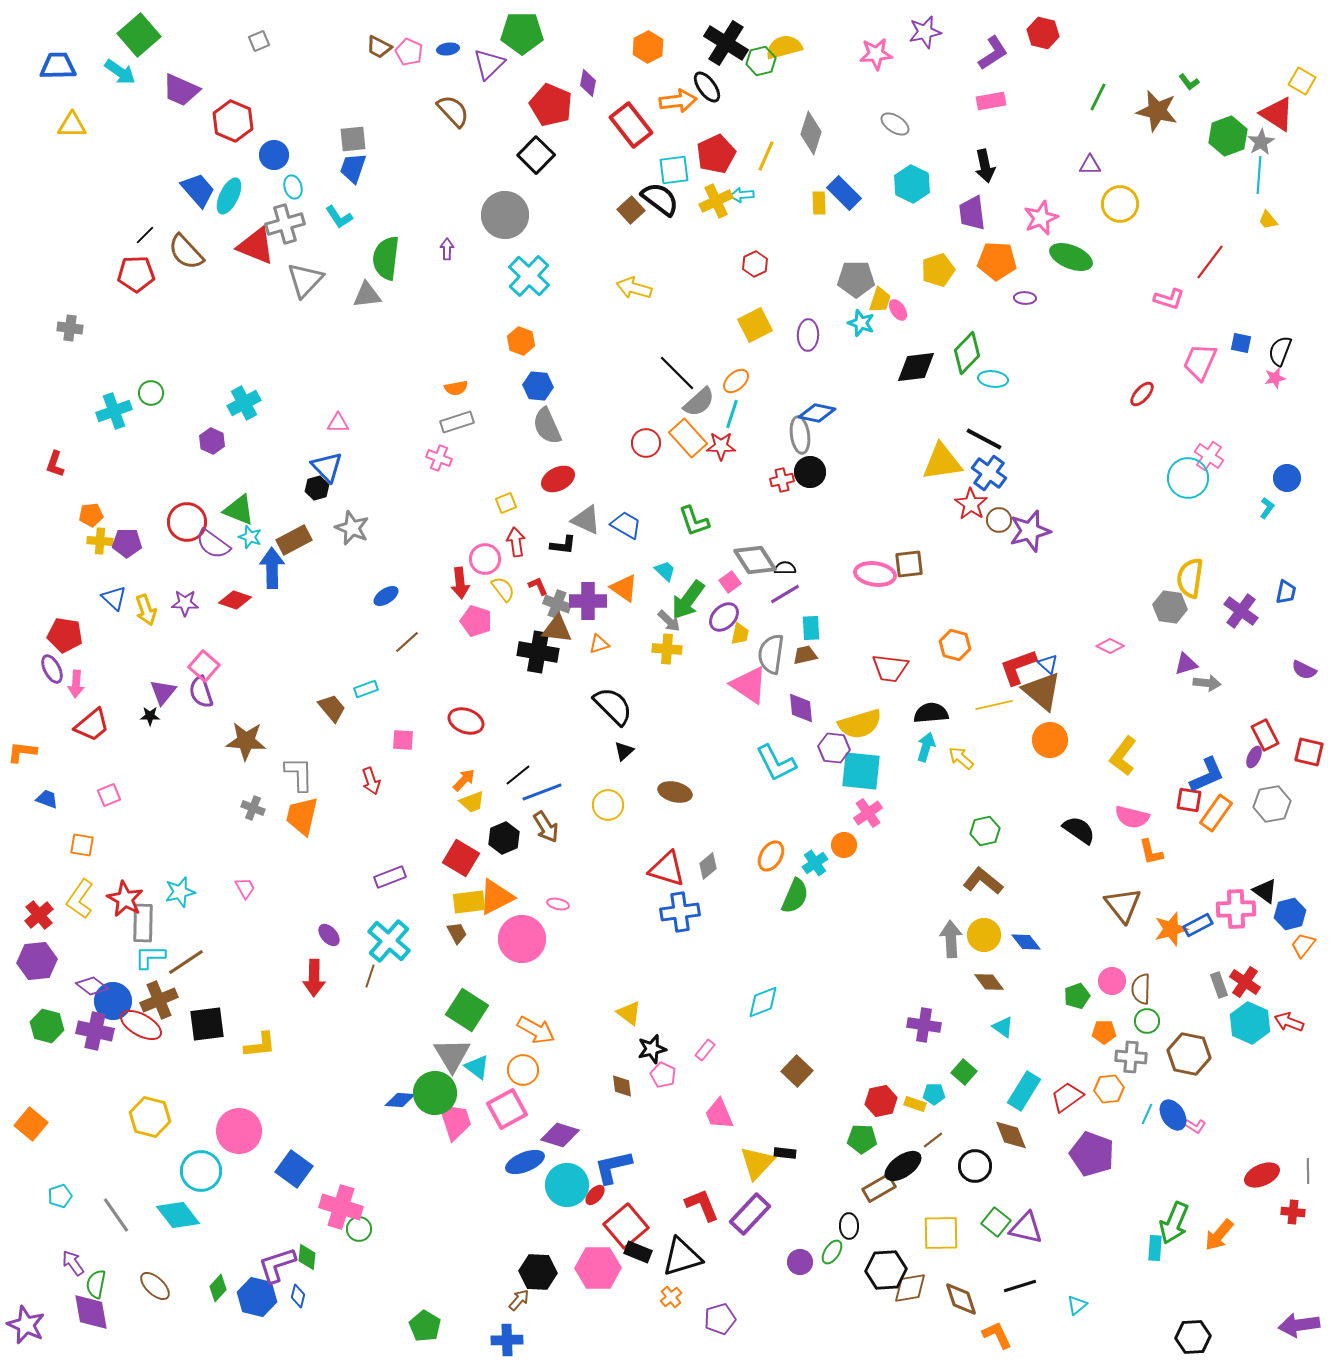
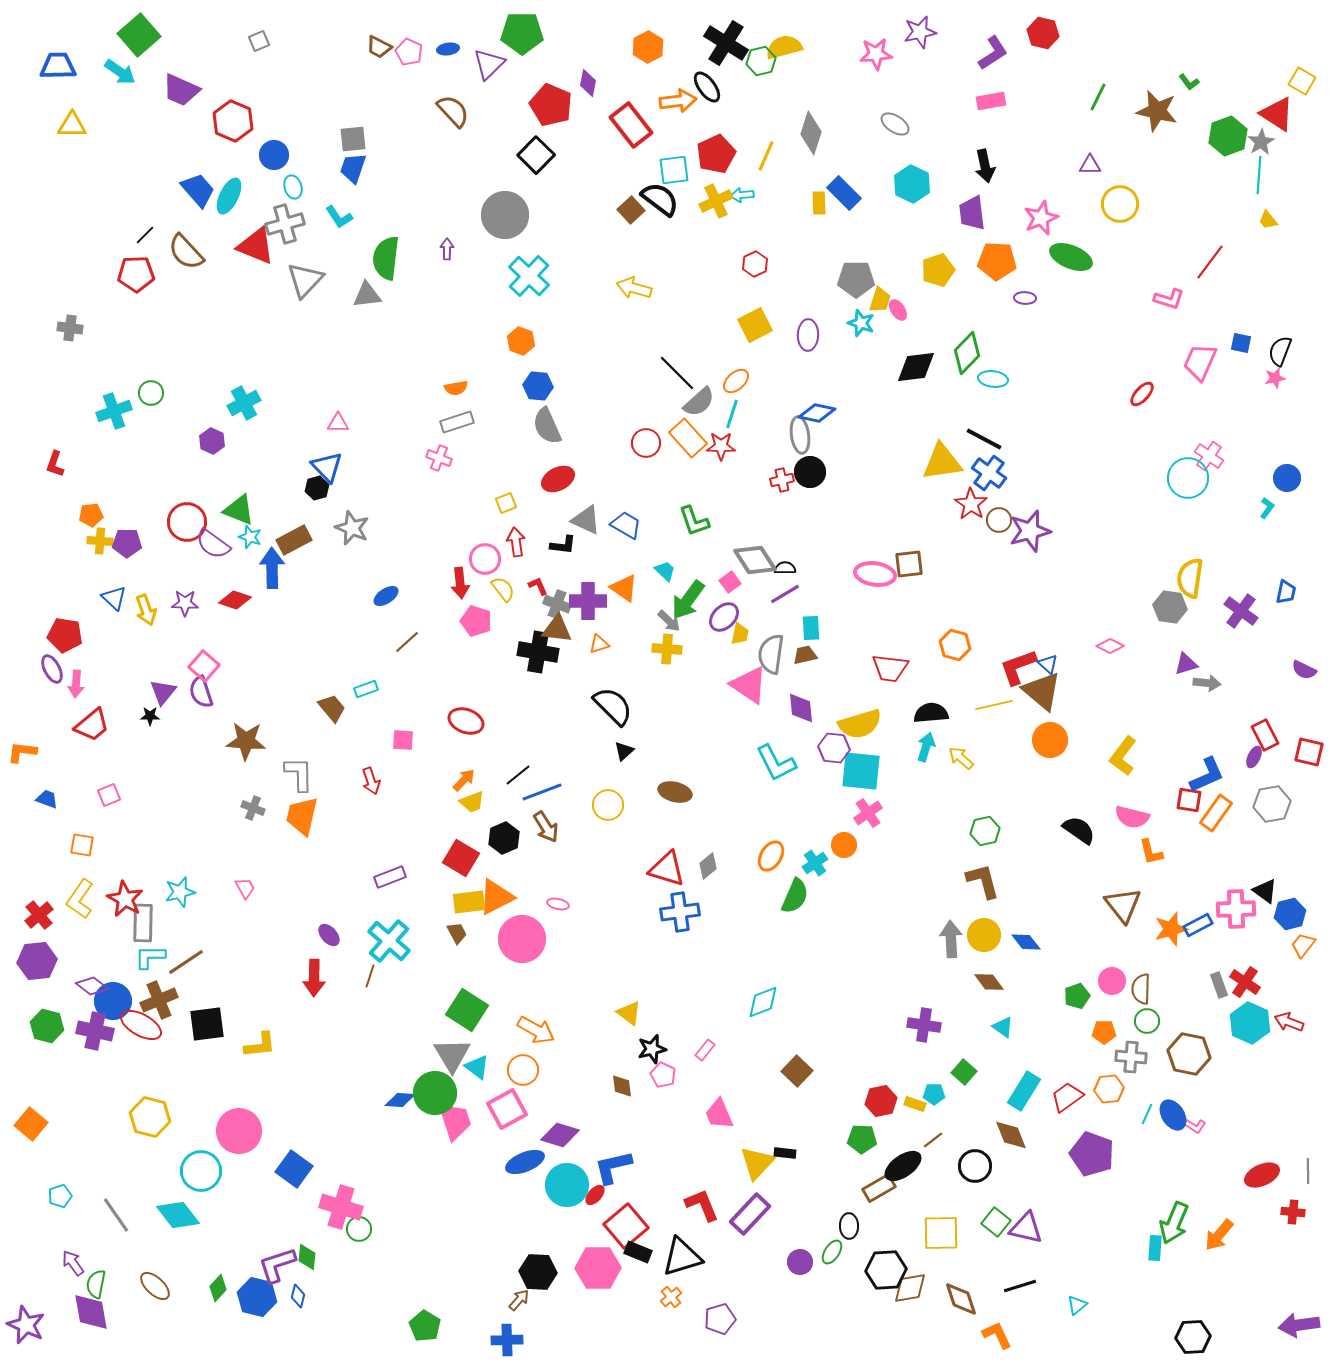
purple star at (925, 32): moved 5 px left
brown L-shape at (983, 881): rotated 36 degrees clockwise
